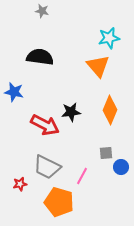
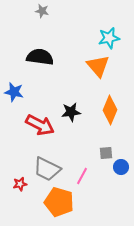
red arrow: moved 5 px left
gray trapezoid: moved 2 px down
